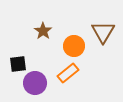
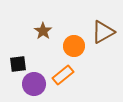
brown triangle: rotated 30 degrees clockwise
orange rectangle: moved 5 px left, 2 px down
purple circle: moved 1 px left, 1 px down
